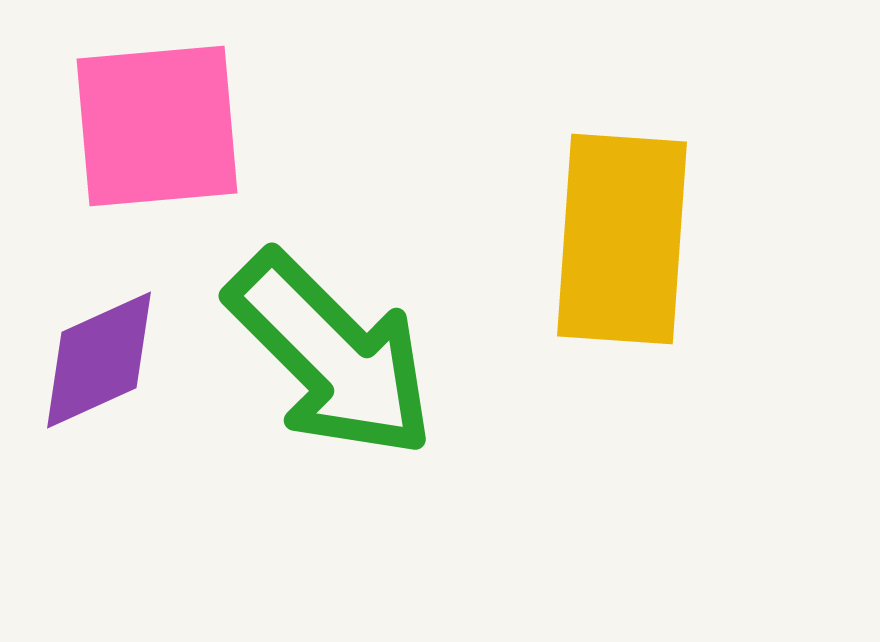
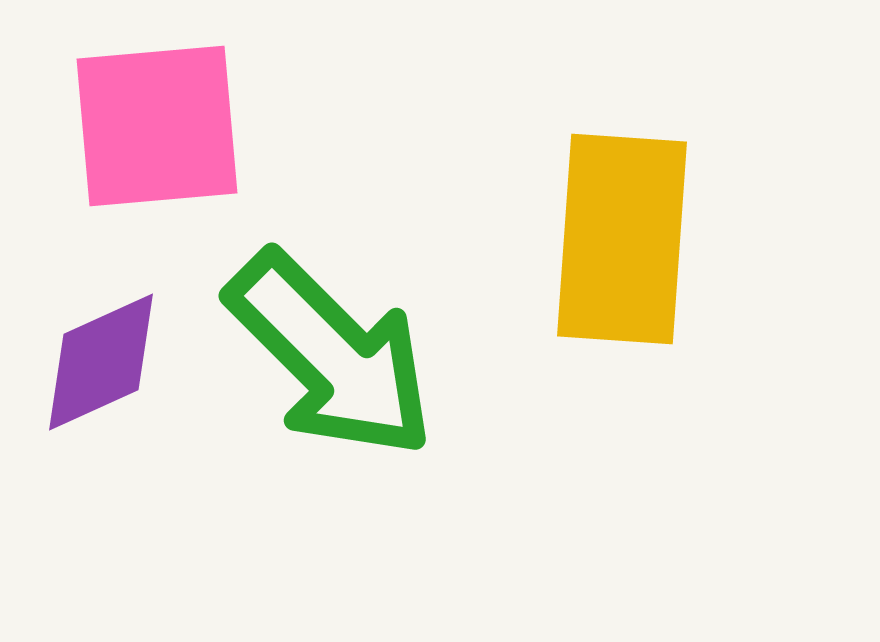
purple diamond: moved 2 px right, 2 px down
